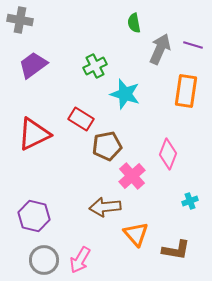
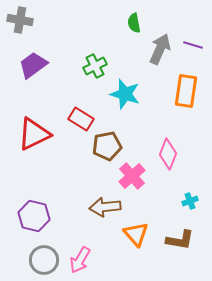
brown L-shape: moved 4 px right, 10 px up
